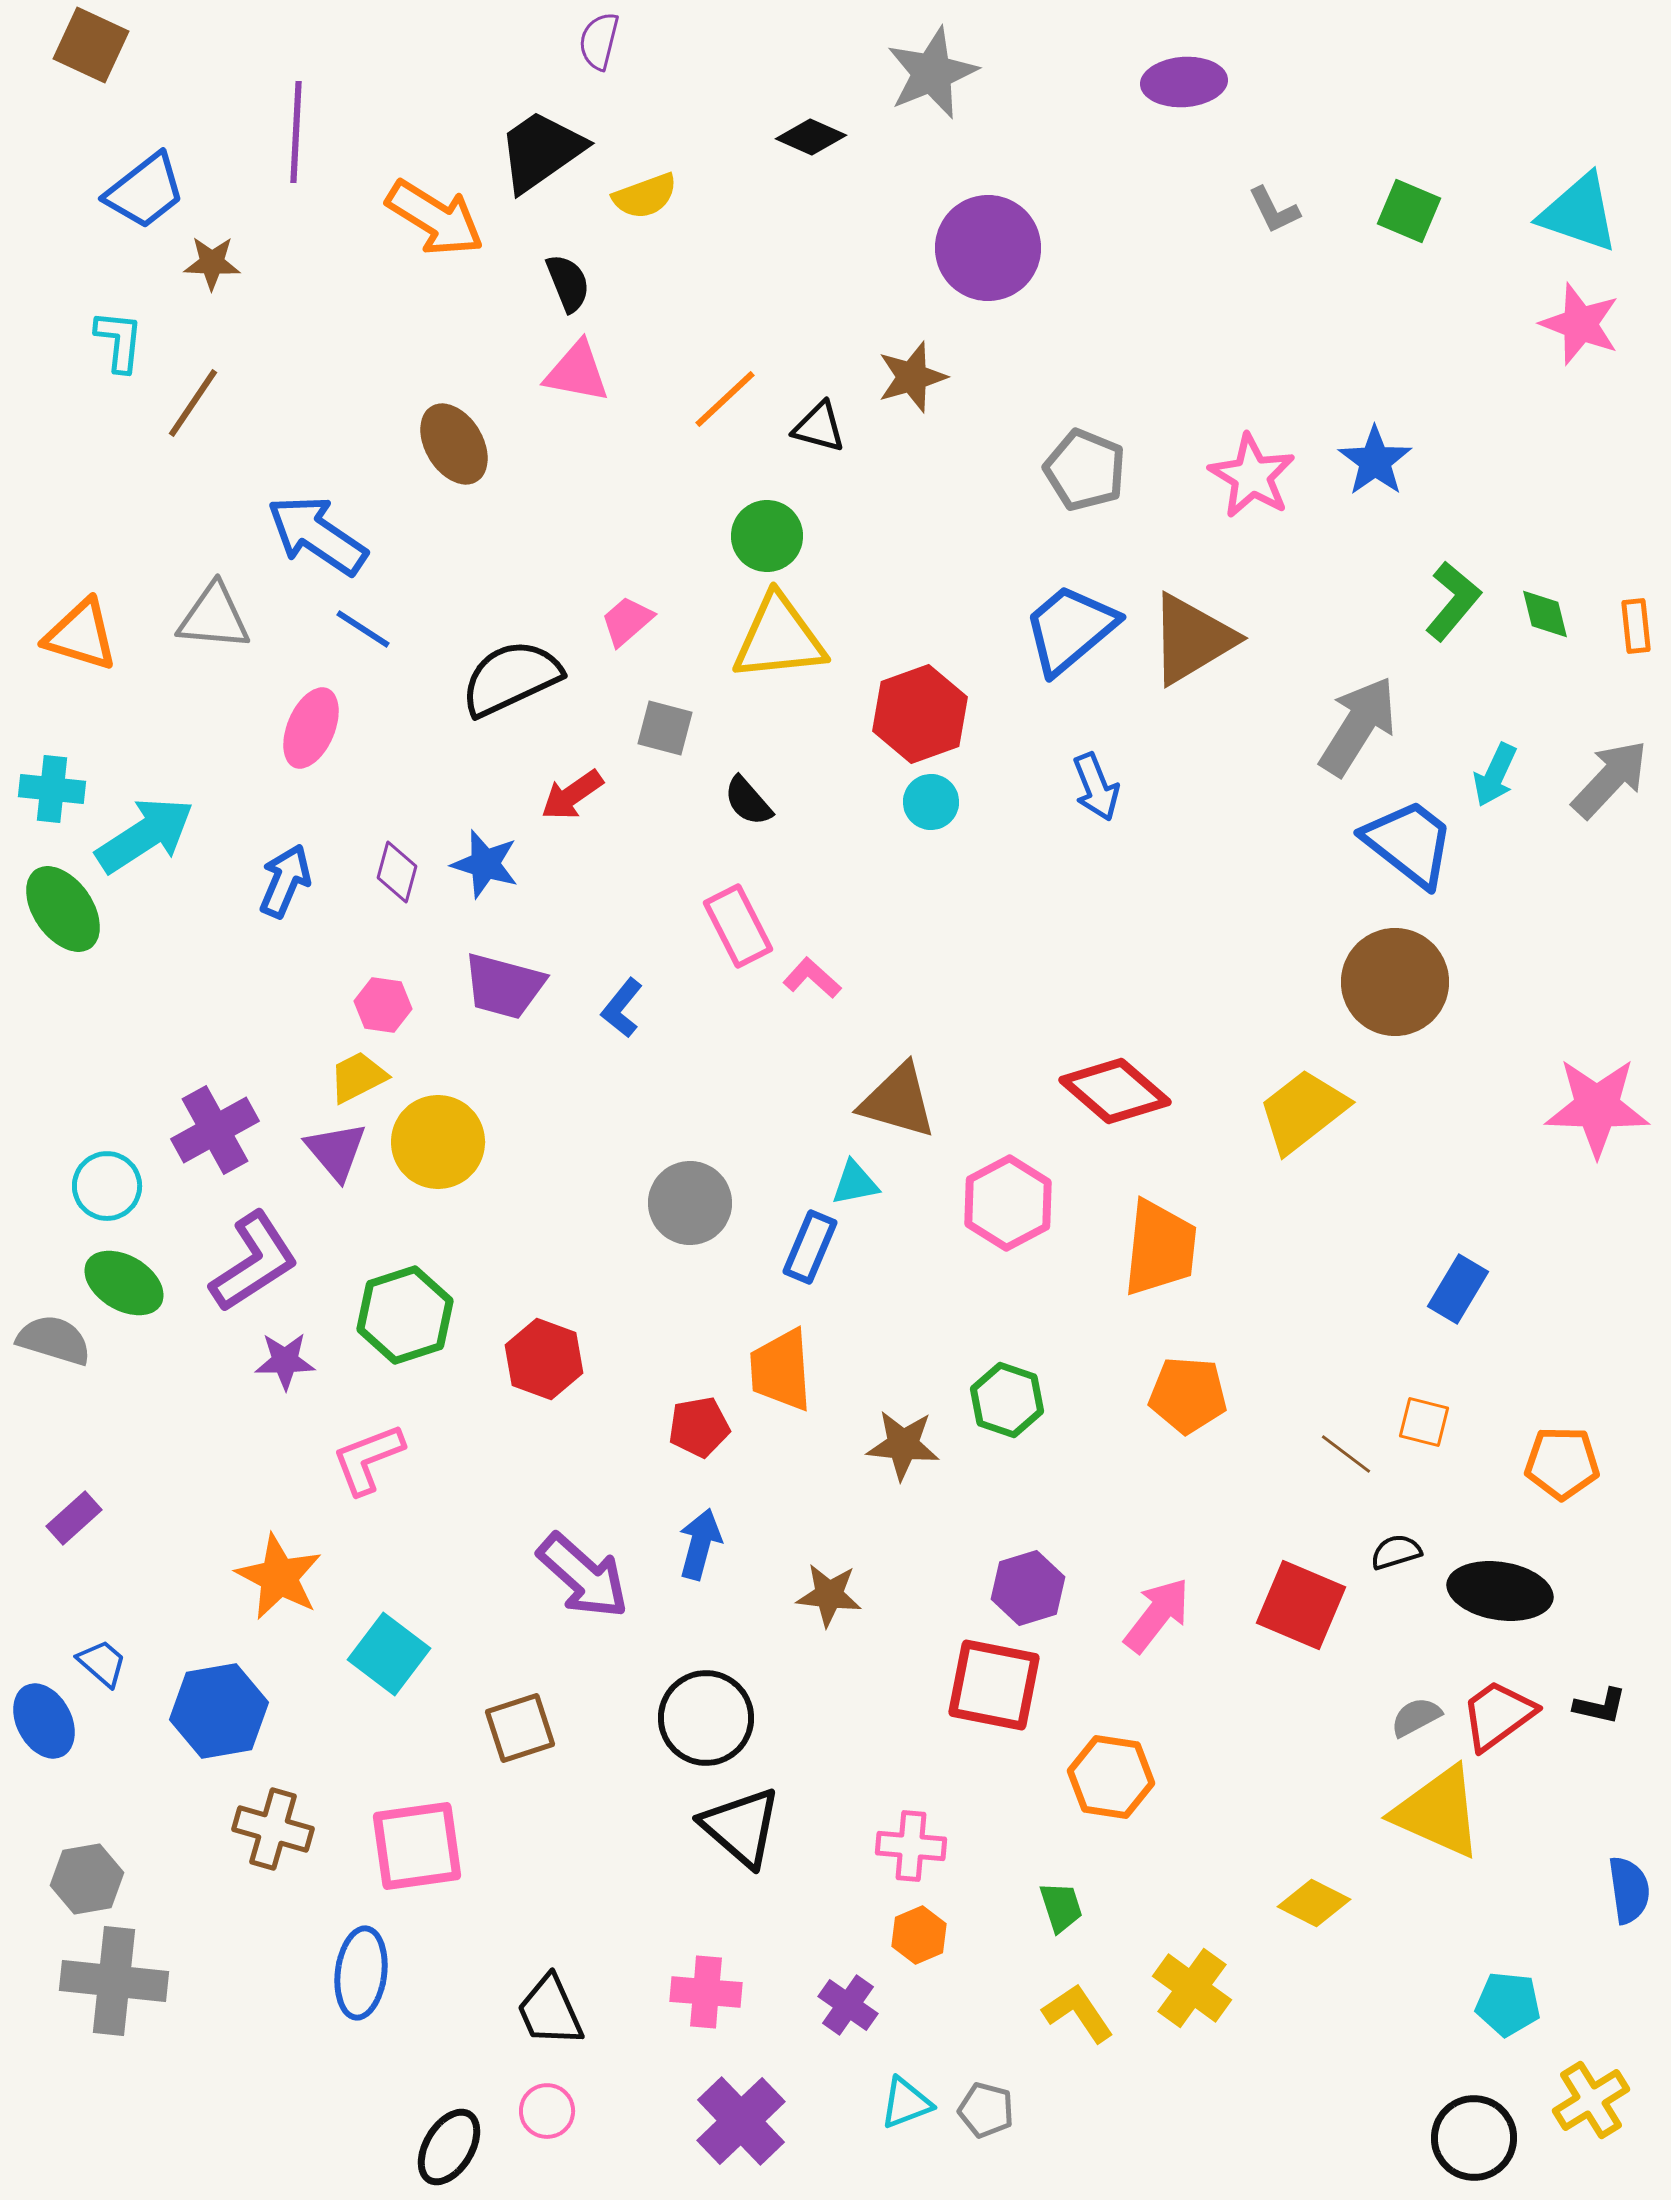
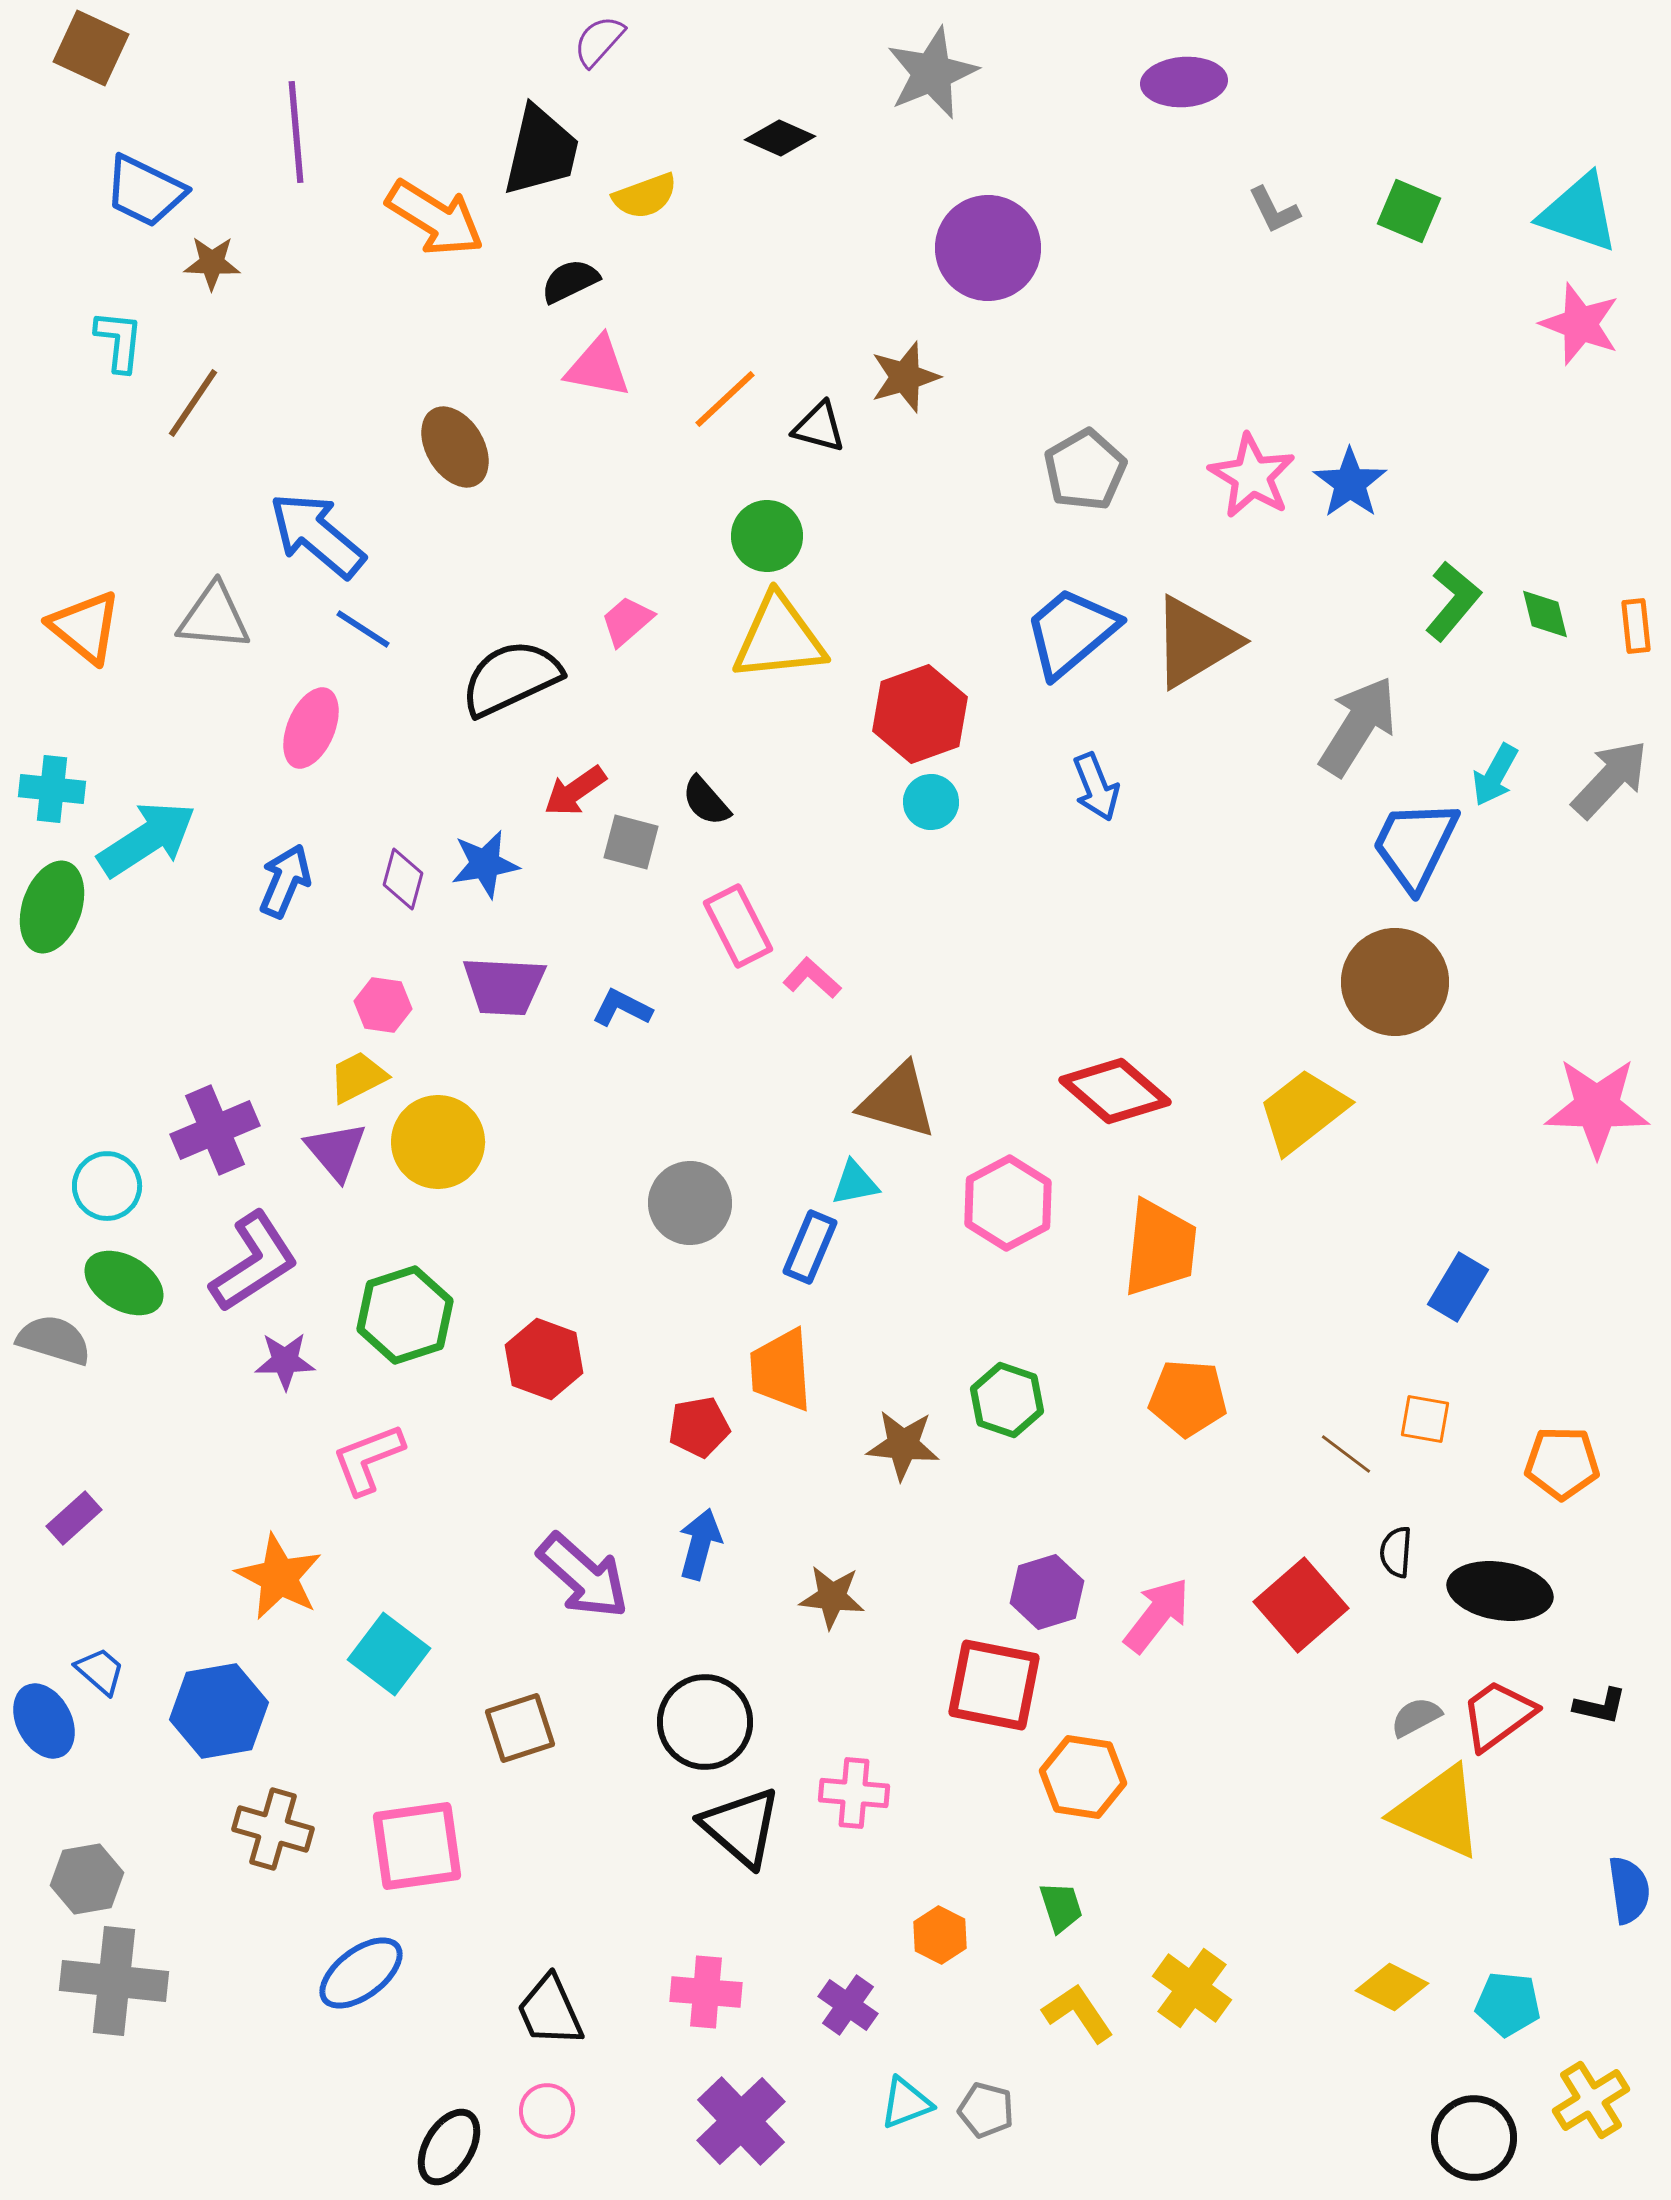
purple semicircle at (599, 41): rotated 28 degrees clockwise
brown square at (91, 45): moved 3 px down
purple line at (296, 132): rotated 8 degrees counterclockwise
black diamond at (811, 137): moved 31 px left, 1 px down
black trapezoid at (541, 151): rotated 138 degrees clockwise
blue trapezoid at (145, 191): rotated 64 degrees clockwise
black semicircle at (568, 283): moved 2 px right, 2 px up; rotated 94 degrees counterclockwise
pink triangle at (577, 372): moved 21 px right, 5 px up
brown star at (912, 377): moved 7 px left
brown ellipse at (454, 444): moved 1 px right, 3 px down
blue star at (1375, 461): moved 25 px left, 22 px down
gray pentagon at (1085, 470): rotated 20 degrees clockwise
blue arrow at (317, 535): rotated 6 degrees clockwise
blue trapezoid at (1070, 629): moved 1 px right, 3 px down
orange triangle at (81, 635): moved 4 px right, 8 px up; rotated 22 degrees clockwise
brown triangle at (1192, 639): moved 3 px right, 3 px down
gray square at (665, 728): moved 34 px left, 114 px down
cyan arrow at (1495, 775): rotated 4 degrees clockwise
red arrow at (572, 795): moved 3 px right, 4 px up
black semicircle at (748, 801): moved 42 px left
cyan arrow at (145, 835): moved 2 px right, 4 px down
blue trapezoid at (1409, 843): moved 6 px right, 2 px down; rotated 102 degrees counterclockwise
blue star at (485, 864): rotated 26 degrees counterclockwise
purple diamond at (397, 872): moved 6 px right, 7 px down
green ellipse at (63, 909): moved 11 px left, 2 px up; rotated 54 degrees clockwise
purple trapezoid at (504, 986): rotated 12 degrees counterclockwise
blue L-shape at (622, 1008): rotated 78 degrees clockwise
purple cross at (215, 1130): rotated 6 degrees clockwise
blue rectangle at (1458, 1289): moved 2 px up
orange pentagon at (1188, 1395): moved 3 px down
orange square at (1424, 1422): moved 1 px right, 3 px up; rotated 4 degrees counterclockwise
black semicircle at (1396, 1552): rotated 69 degrees counterclockwise
purple hexagon at (1028, 1588): moved 19 px right, 4 px down
brown star at (829, 1595): moved 3 px right, 2 px down
red square at (1301, 1605): rotated 26 degrees clockwise
blue trapezoid at (102, 1663): moved 2 px left, 8 px down
black circle at (706, 1718): moved 1 px left, 4 px down
orange hexagon at (1111, 1777): moved 28 px left
pink cross at (911, 1846): moved 57 px left, 53 px up
yellow diamond at (1314, 1903): moved 78 px right, 84 px down
orange hexagon at (919, 1935): moved 21 px right; rotated 10 degrees counterclockwise
blue ellipse at (361, 1973): rotated 46 degrees clockwise
